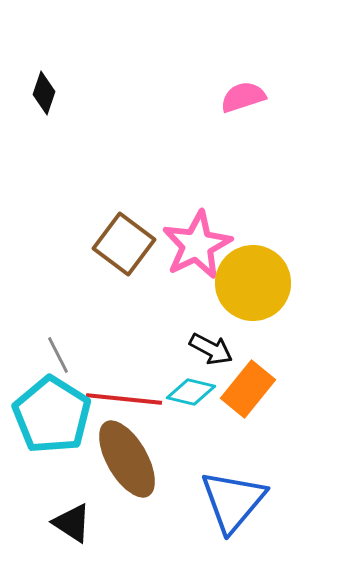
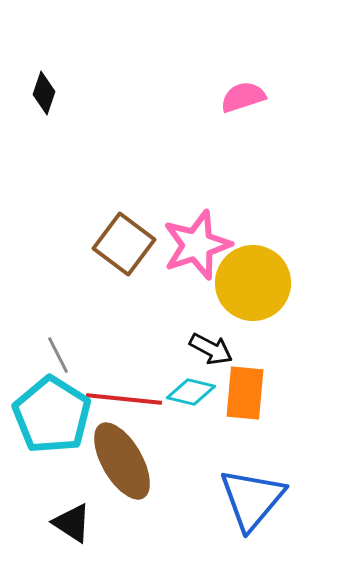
pink star: rotated 8 degrees clockwise
orange rectangle: moved 3 px left, 4 px down; rotated 34 degrees counterclockwise
brown ellipse: moved 5 px left, 2 px down
blue triangle: moved 19 px right, 2 px up
